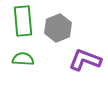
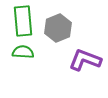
green semicircle: moved 7 px up
